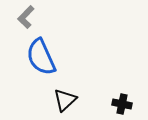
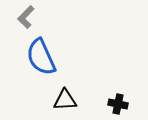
black triangle: rotated 40 degrees clockwise
black cross: moved 4 px left
